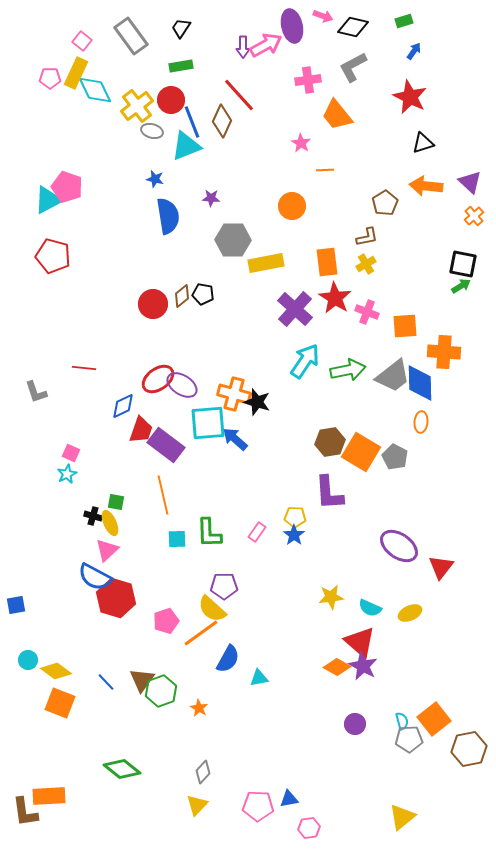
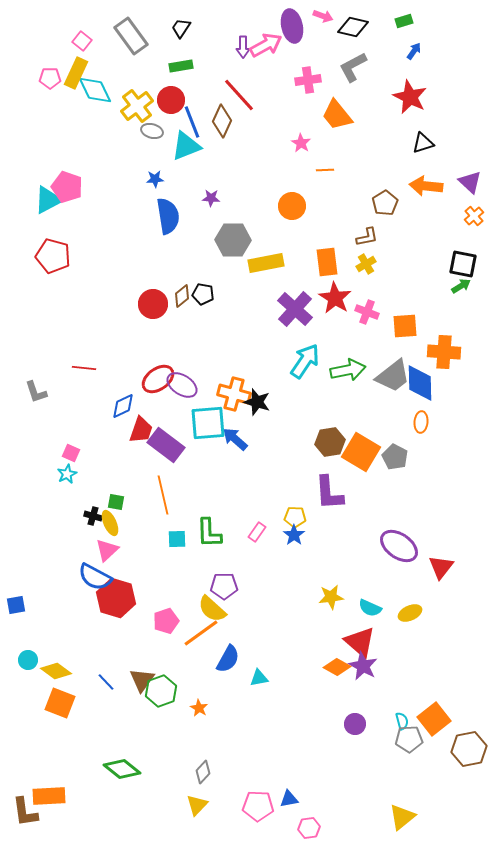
blue star at (155, 179): rotated 18 degrees counterclockwise
